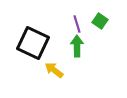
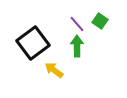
purple line: rotated 24 degrees counterclockwise
black square: rotated 28 degrees clockwise
